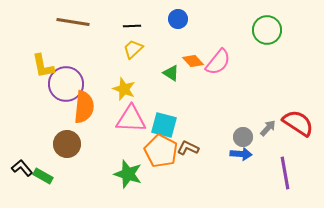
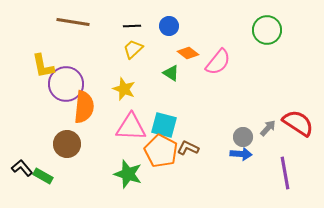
blue circle: moved 9 px left, 7 px down
orange diamond: moved 5 px left, 8 px up; rotated 10 degrees counterclockwise
pink triangle: moved 8 px down
